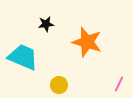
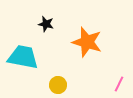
black star: rotated 21 degrees clockwise
cyan trapezoid: rotated 12 degrees counterclockwise
yellow circle: moved 1 px left
